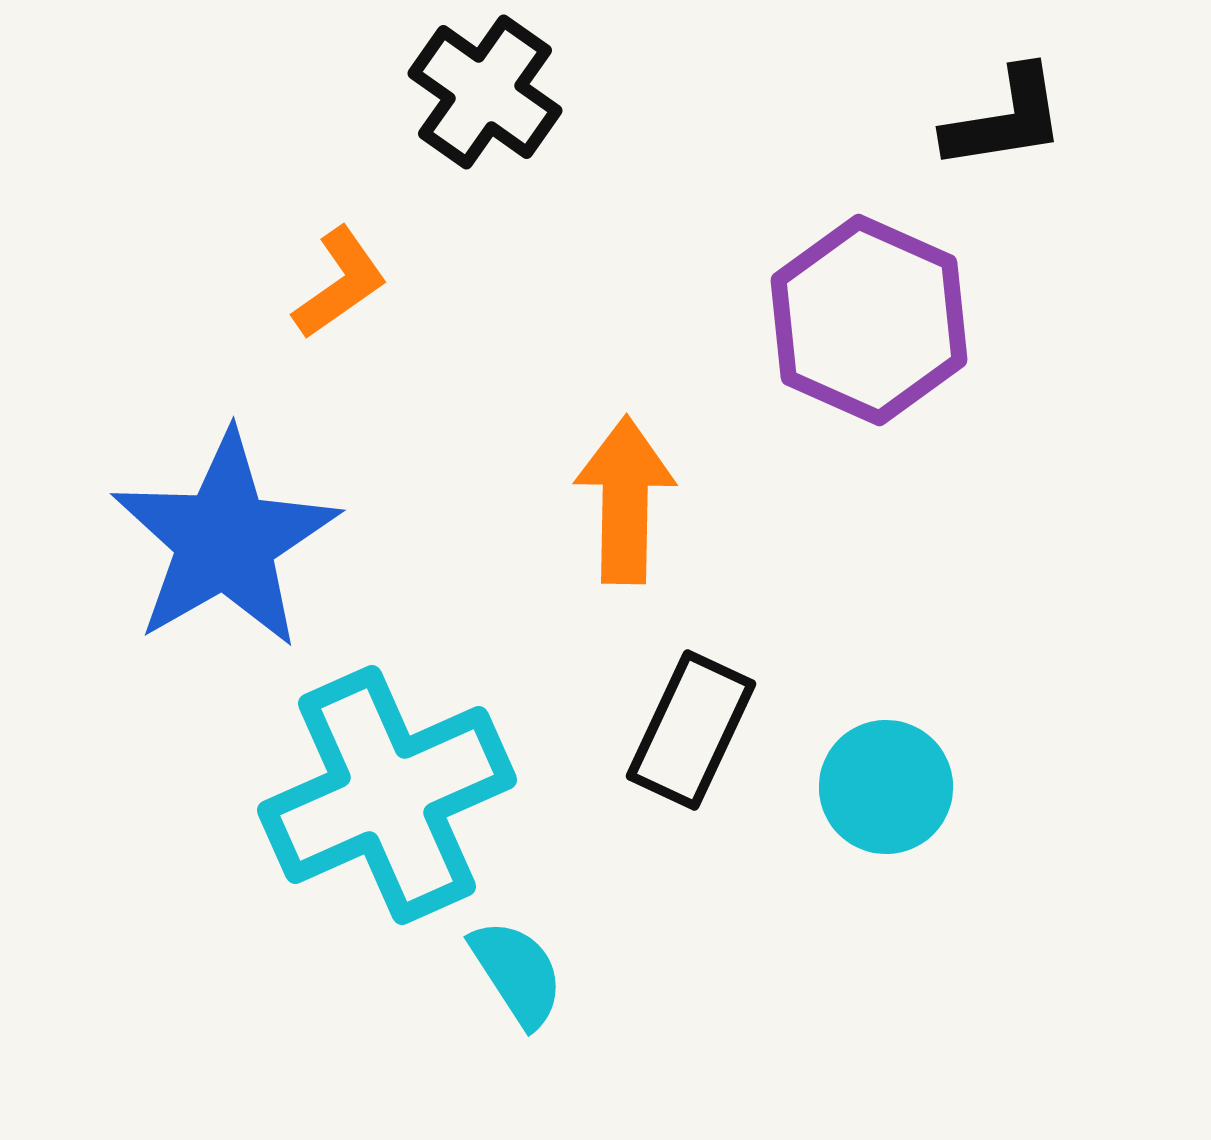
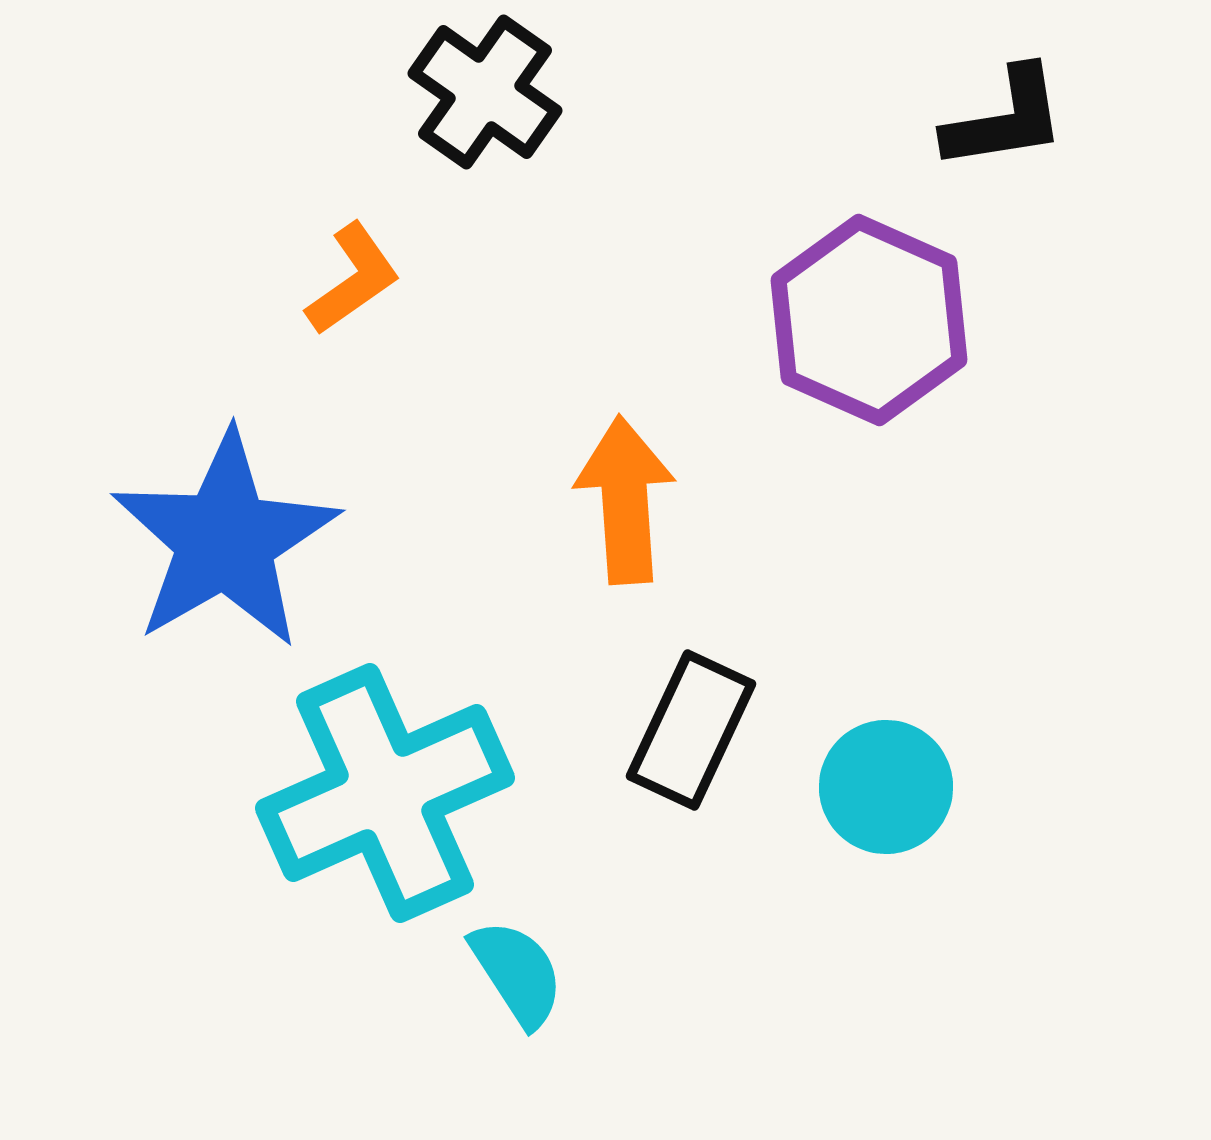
orange L-shape: moved 13 px right, 4 px up
orange arrow: rotated 5 degrees counterclockwise
cyan cross: moved 2 px left, 2 px up
